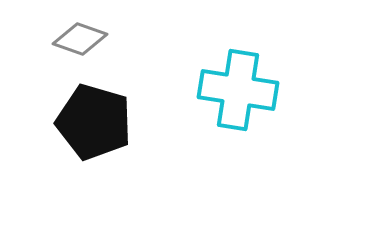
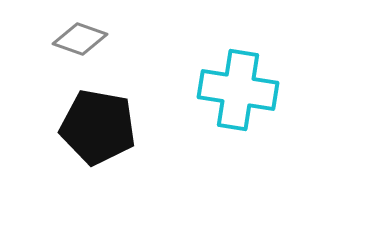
black pentagon: moved 4 px right, 5 px down; rotated 6 degrees counterclockwise
